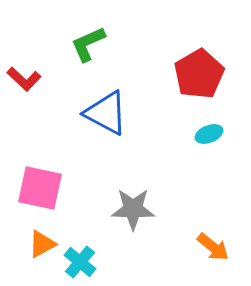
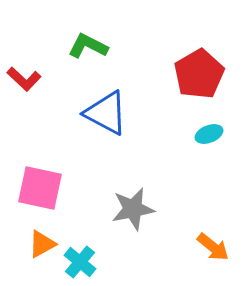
green L-shape: moved 2 px down; rotated 51 degrees clockwise
gray star: rotated 12 degrees counterclockwise
